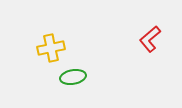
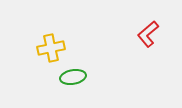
red L-shape: moved 2 px left, 5 px up
